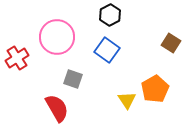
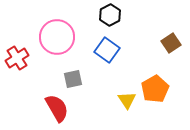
brown square: rotated 24 degrees clockwise
gray square: rotated 30 degrees counterclockwise
